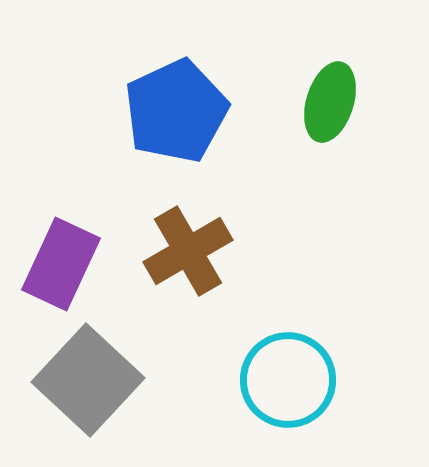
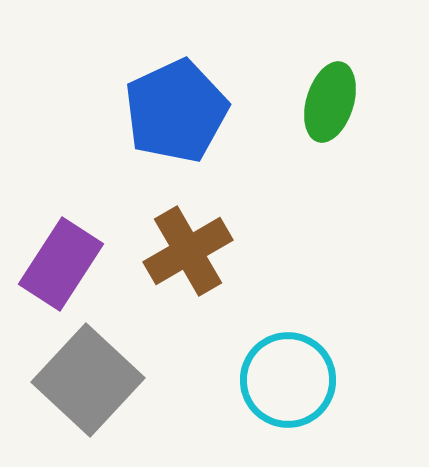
purple rectangle: rotated 8 degrees clockwise
